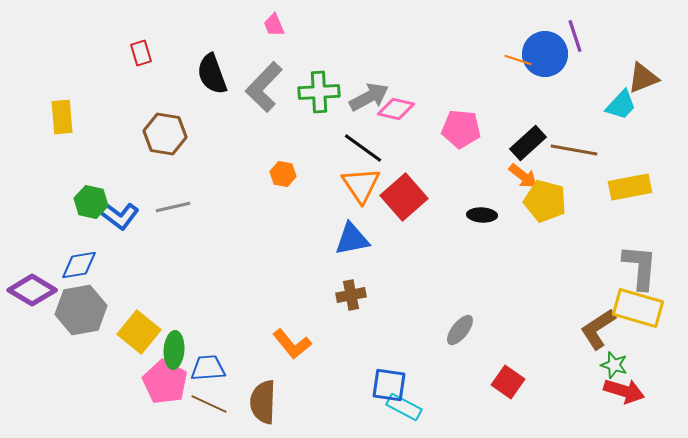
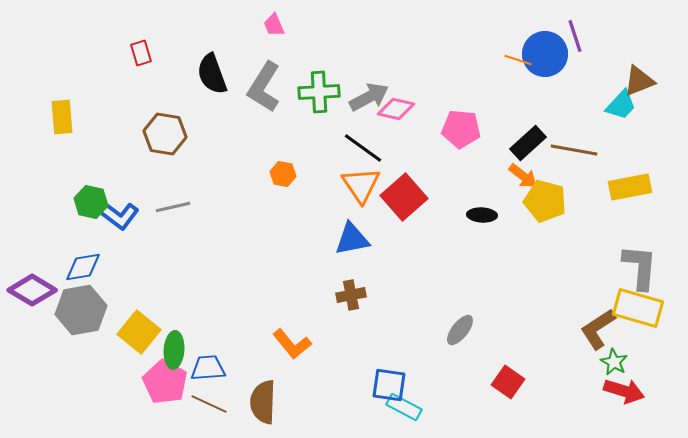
brown triangle at (643, 78): moved 4 px left, 3 px down
gray L-shape at (264, 87): rotated 12 degrees counterclockwise
blue diamond at (79, 265): moved 4 px right, 2 px down
green star at (614, 365): moved 3 px up; rotated 12 degrees clockwise
